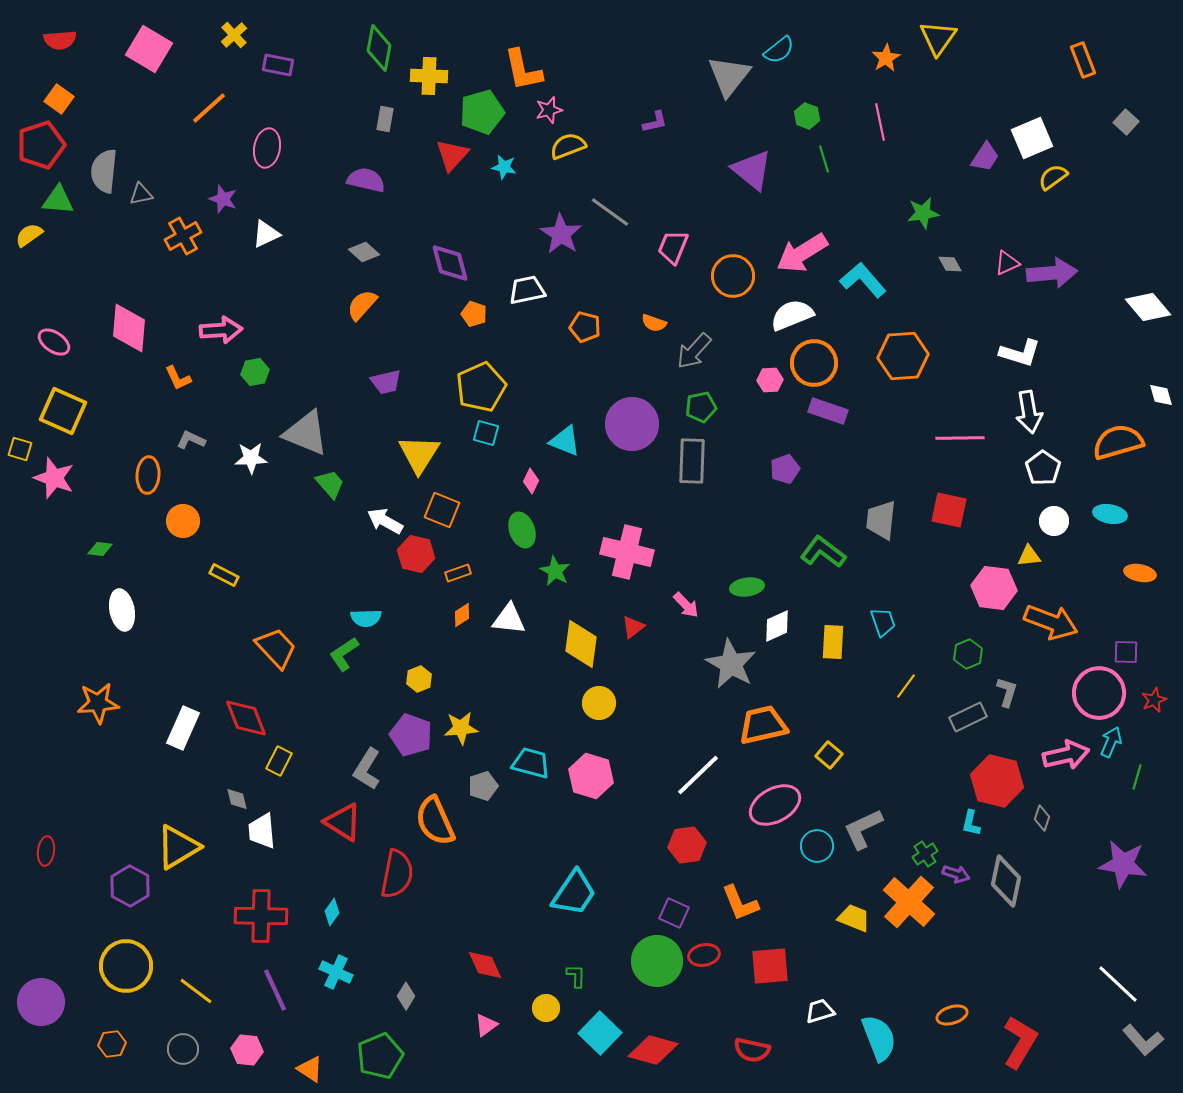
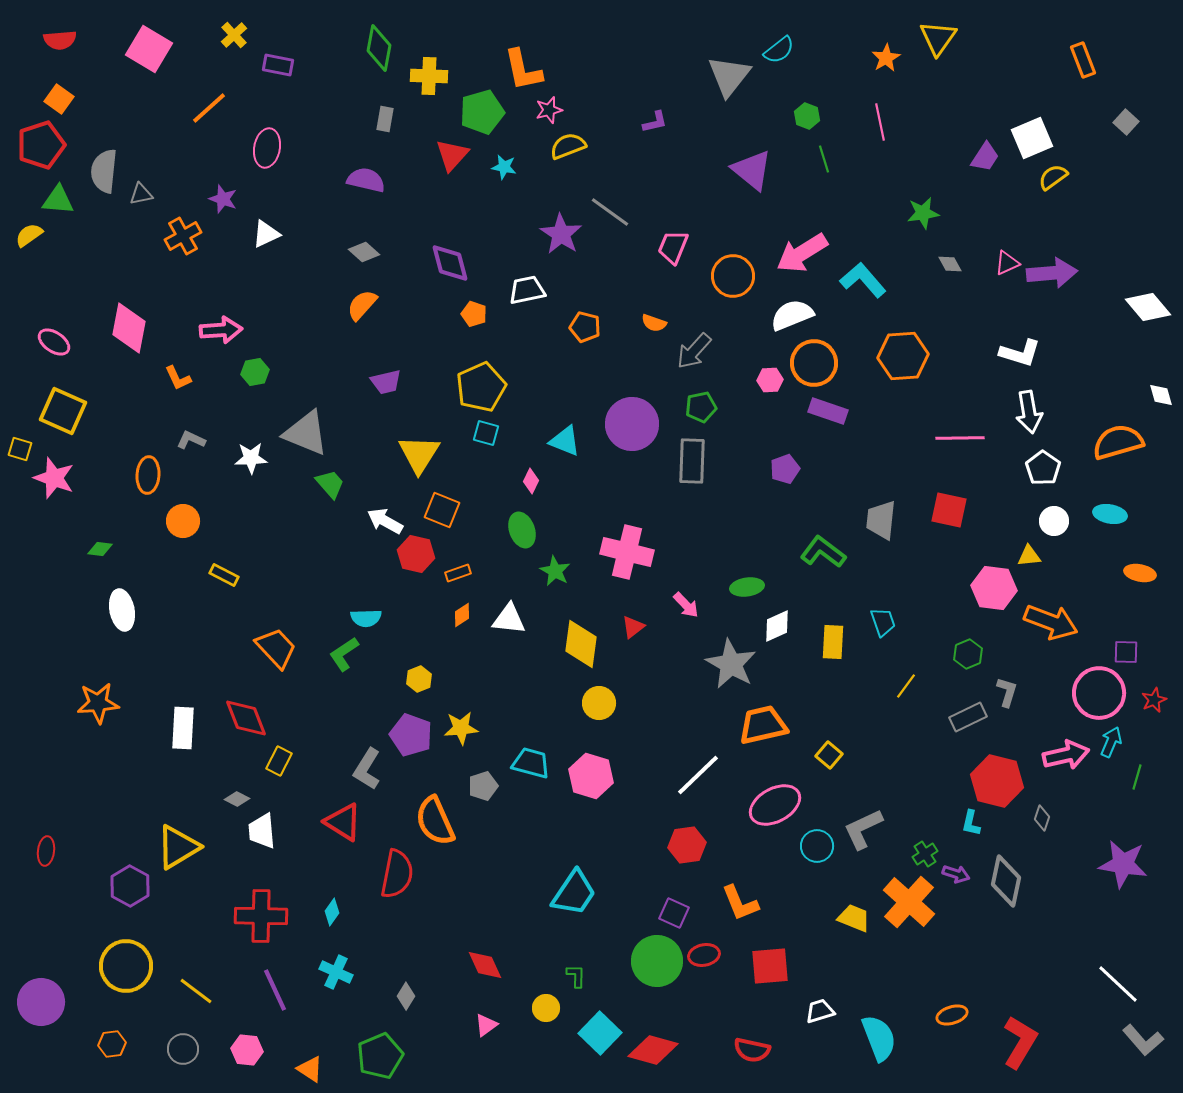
pink diamond at (129, 328): rotated 6 degrees clockwise
white rectangle at (183, 728): rotated 21 degrees counterclockwise
gray diamond at (237, 799): rotated 50 degrees counterclockwise
